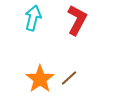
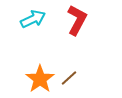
cyan arrow: moved 1 px down; rotated 50 degrees clockwise
